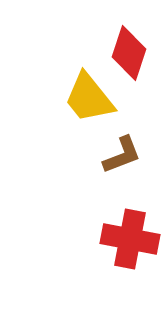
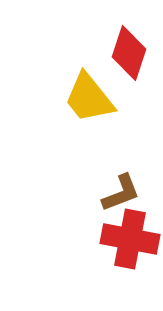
brown L-shape: moved 1 px left, 38 px down
